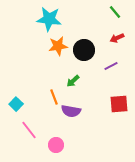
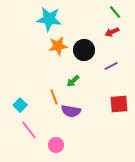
red arrow: moved 5 px left, 6 px up
cyan square: moved 4 px right, 1 px down
